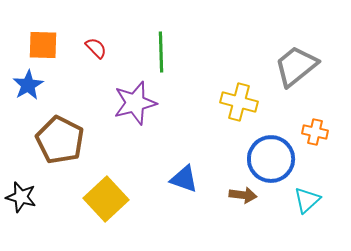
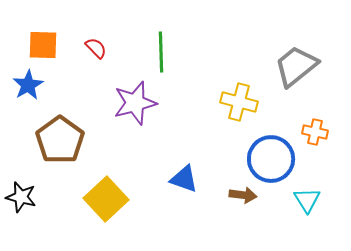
brown pentagon: rotated 9 degrees clockwise
cyan triangle: rotated 20 degrees counterclockwise
